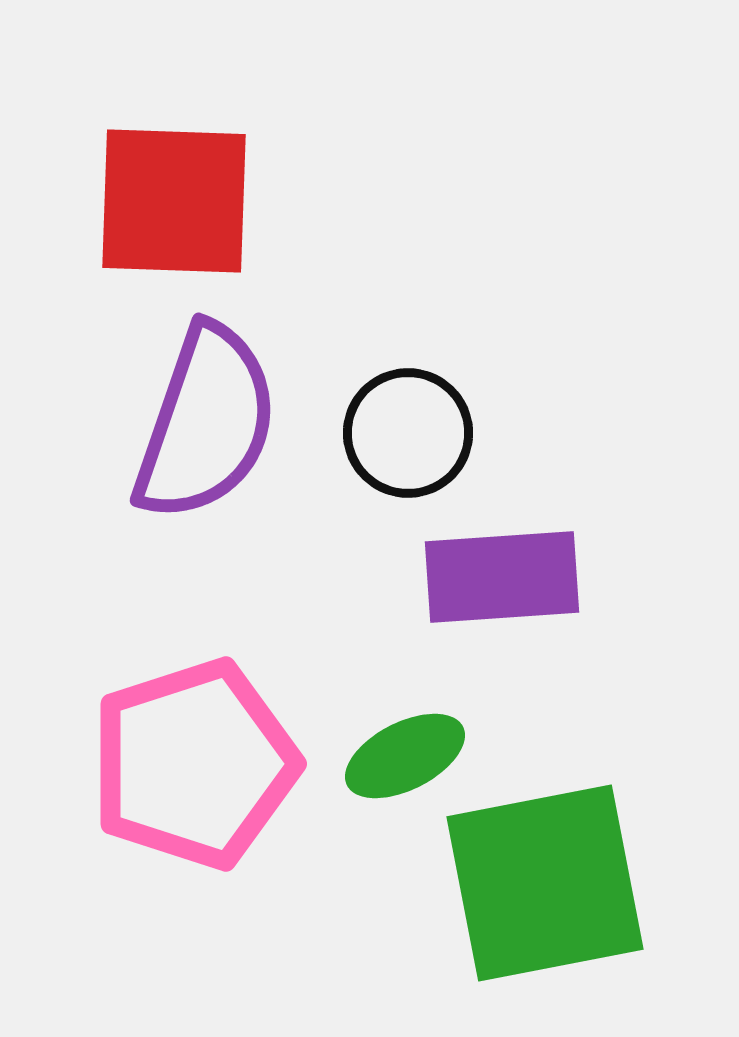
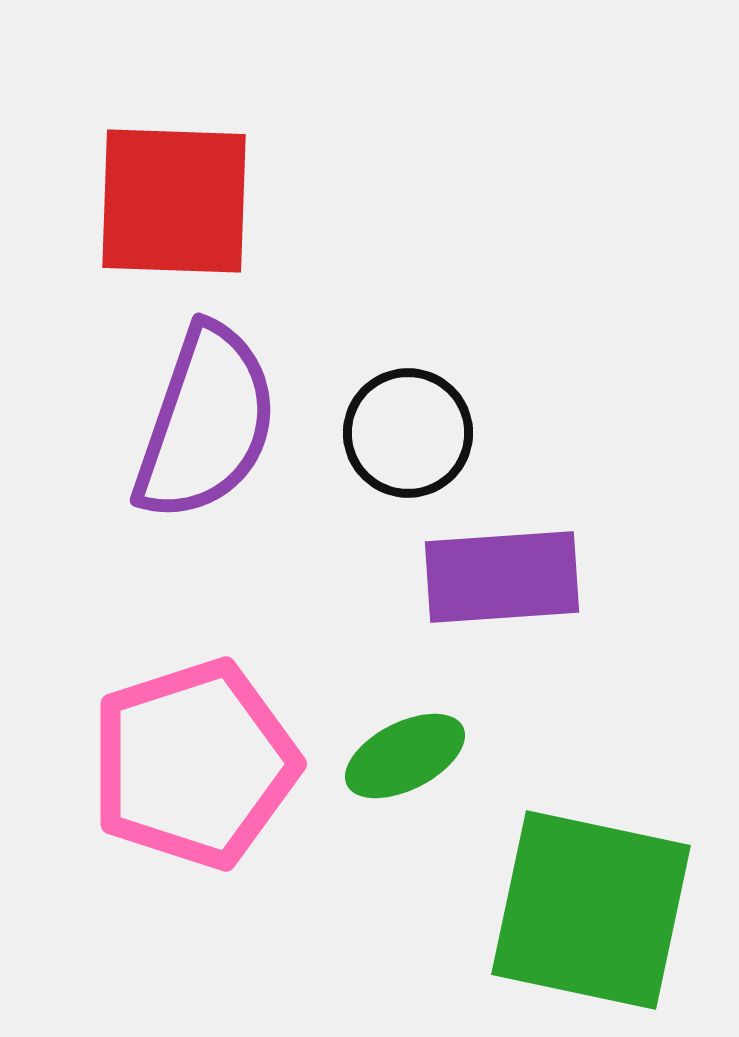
green square: moved 46 px right, 27 px down; rotated 23 degrees clockwise
